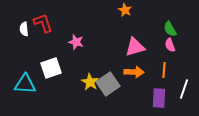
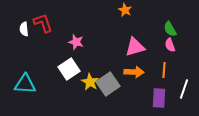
white square: moved 18 px right, 1 px down; rotated 15 degrees counterclockwise
